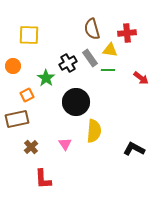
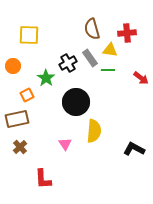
brown cross: moved 11 px left
